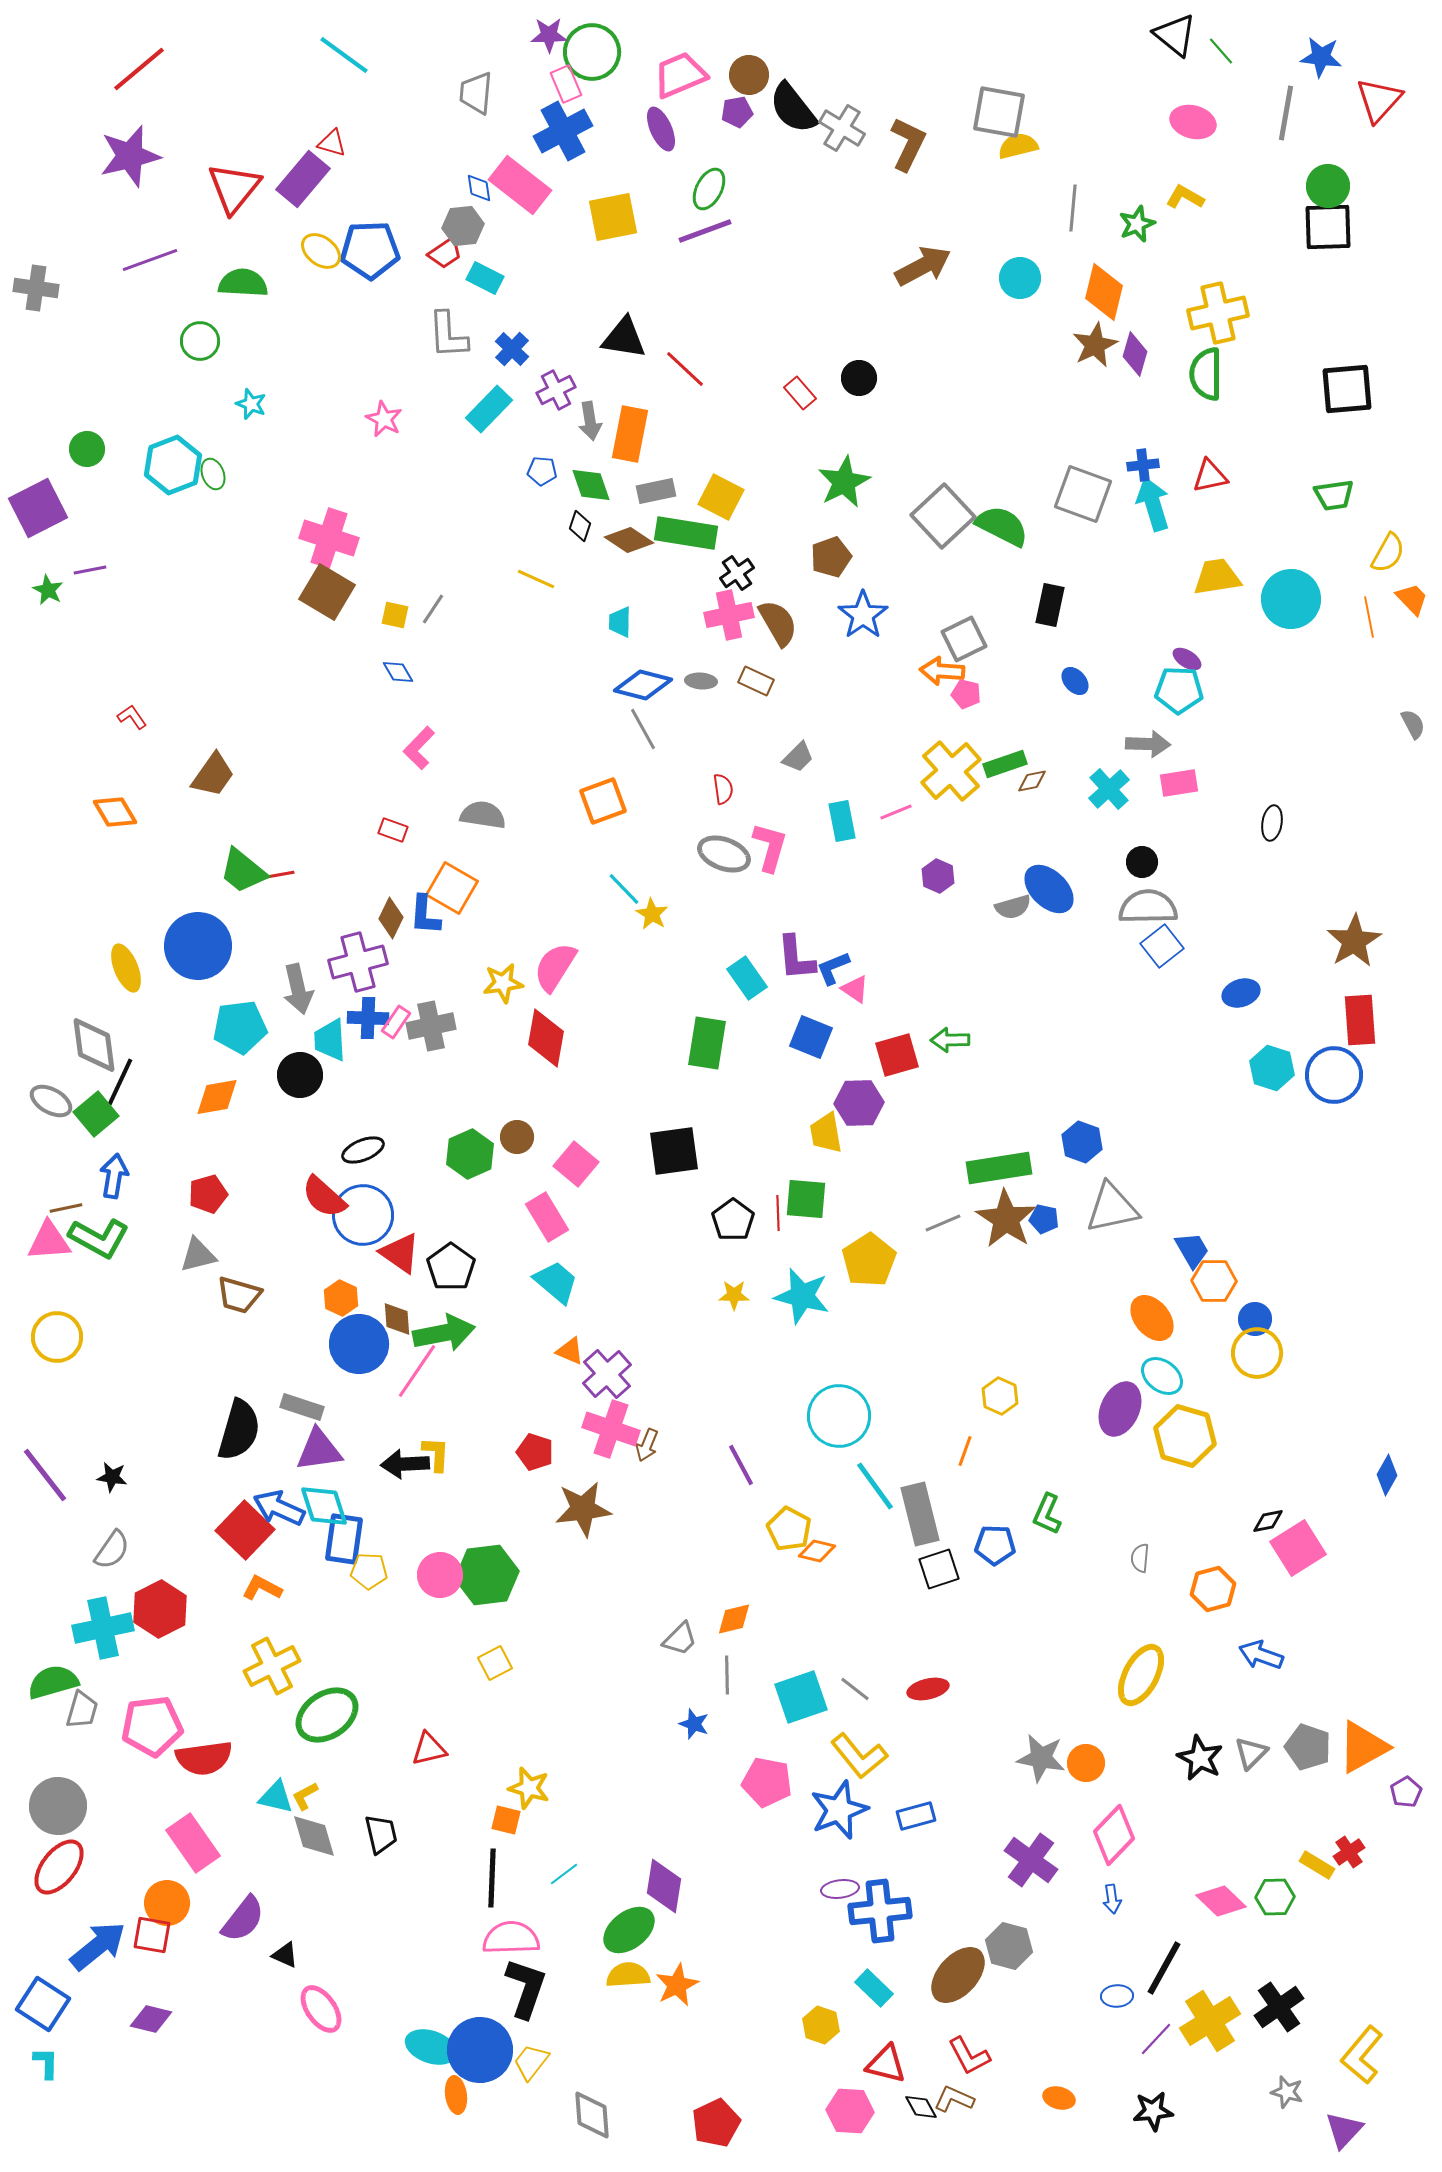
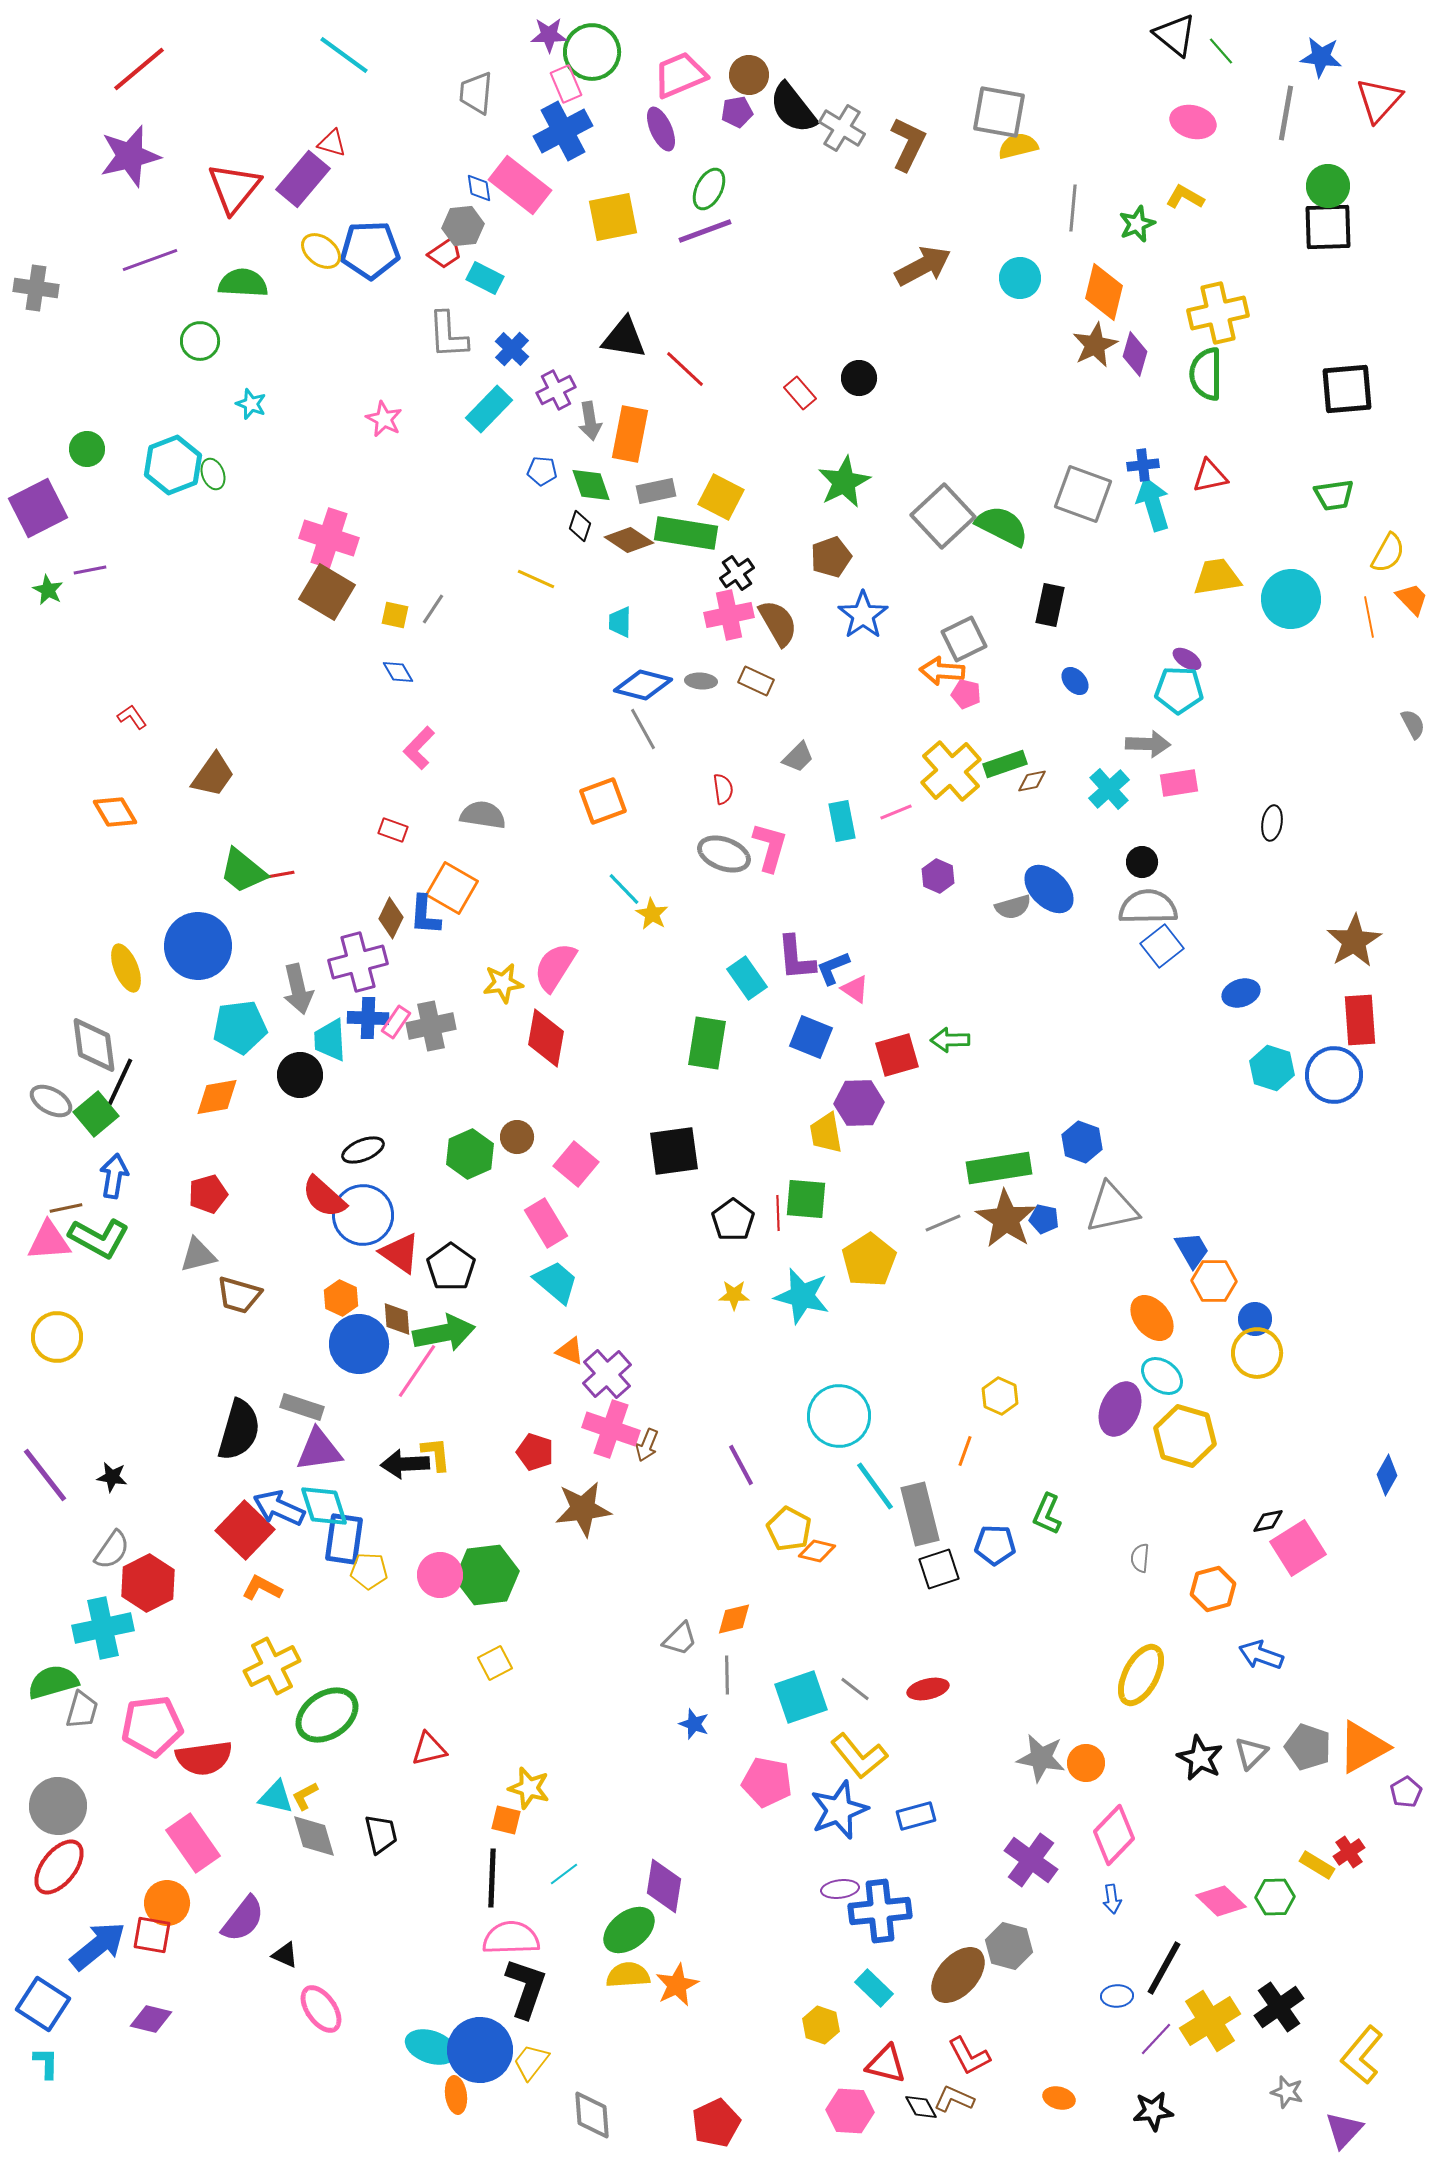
pink rectangle at (547, 1217): moved 1 px left, 6 px down
yellow L-shape at (436, 1454): rotated 9 degrees counterclockwise
red hexagon at (160, 1609): moved 12 px left, 26 px up
